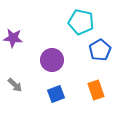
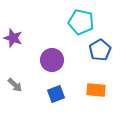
purple star: rotated 12 degrees clockwise
orange rectangle: rotated 66 degrees counterclockwise
